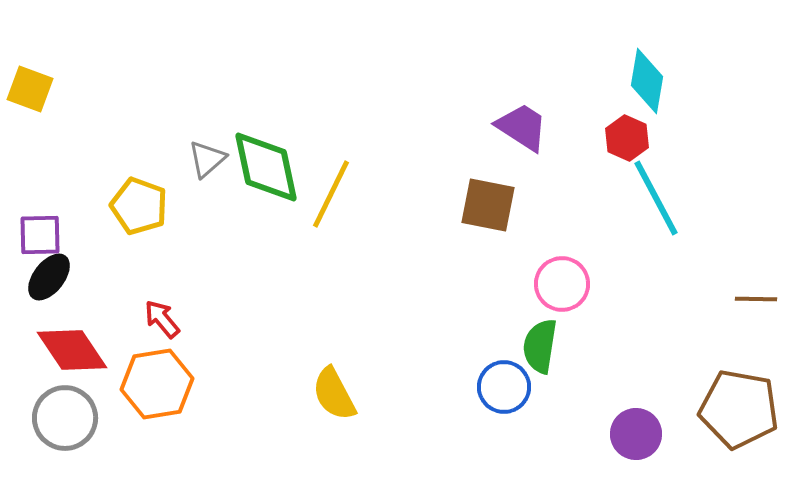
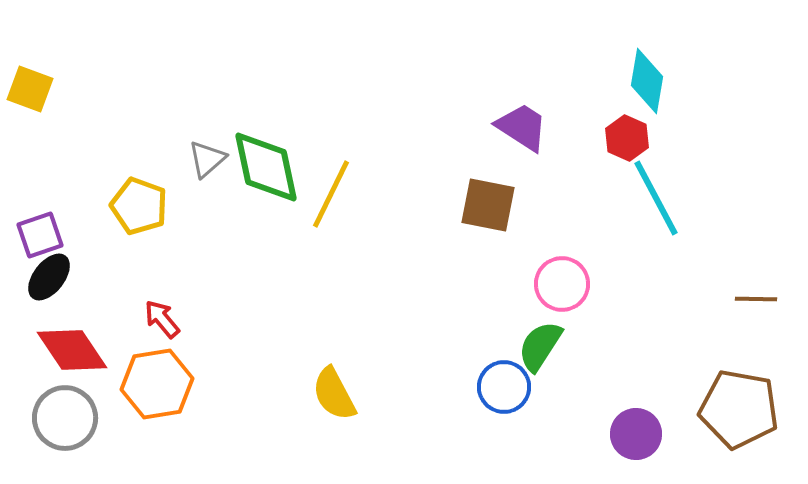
purple square: rotated 18 degrees counterclockwise
green semicircle: rotated 24 degrees clockwise
